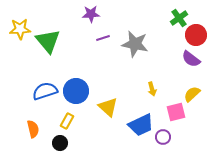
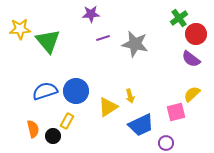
red circle: moved 1 px up
yellow arrow: moved 22 px left, 7 px down
yellow triangle: rotated 45 degrees clockwise
purple circle: moved 3 px right, 6 px down
black circle: moved 7 px left, 7 px up
